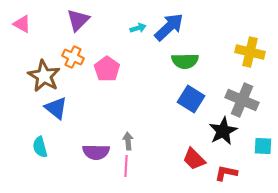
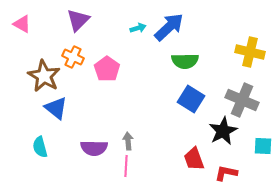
purple semicircle: moved 2 px left, 4 px up
red trapezoid: rotated 25 degrees clockwise
